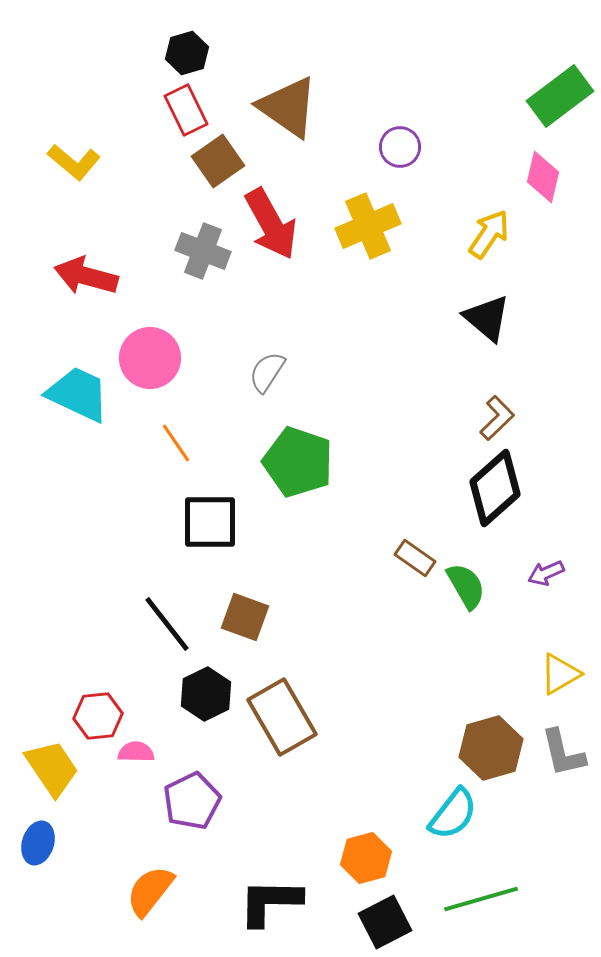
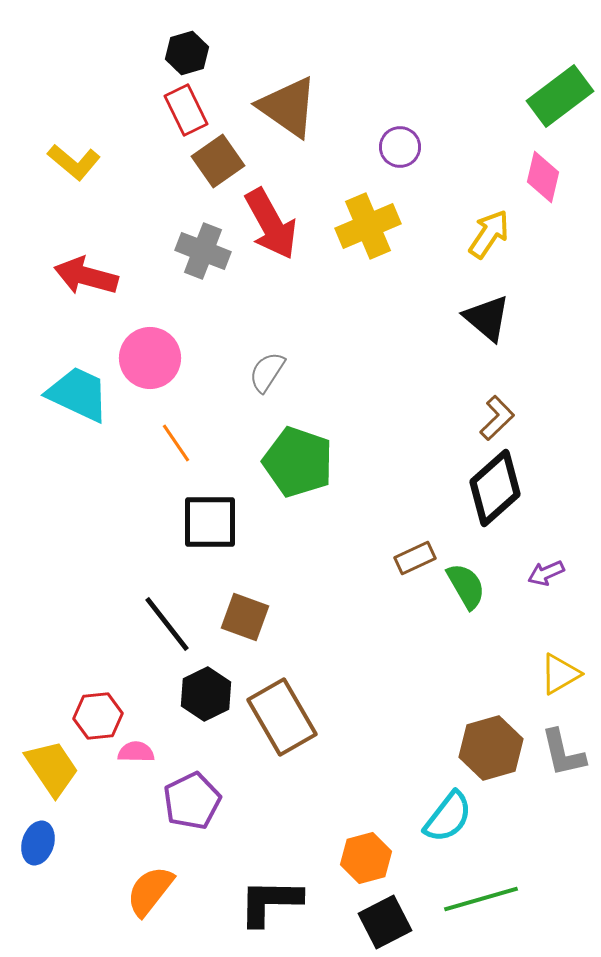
brown rectangle at (415, 558): rotated 60 degrees counterclockwise
cyan semicircle at (453, 814): moved 5 px left, 3 px down
